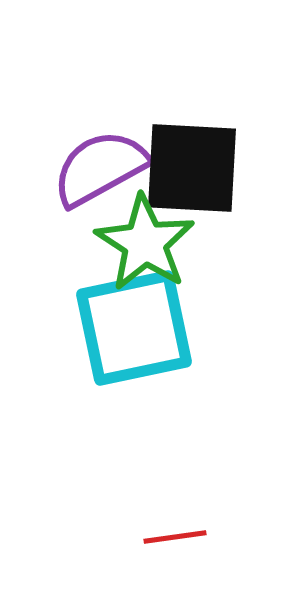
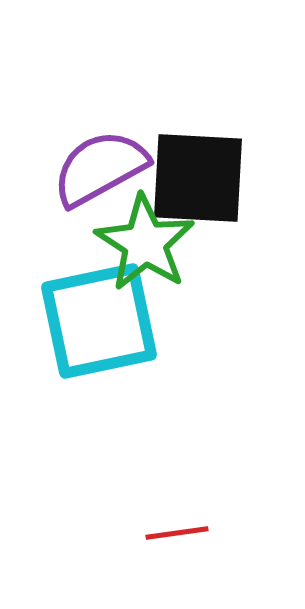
black square: moved 6 px right, 10 px down
cyan square: moved 35 px left, 7 px up
red line: moved 2 px right, 4 px up
